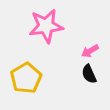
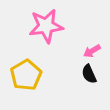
pink arrow: moved 2 px right
yellow pentagon: moved 3 px up
